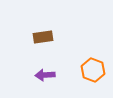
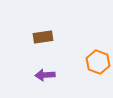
orange hexagon: moved 5 px right, 8 px up
